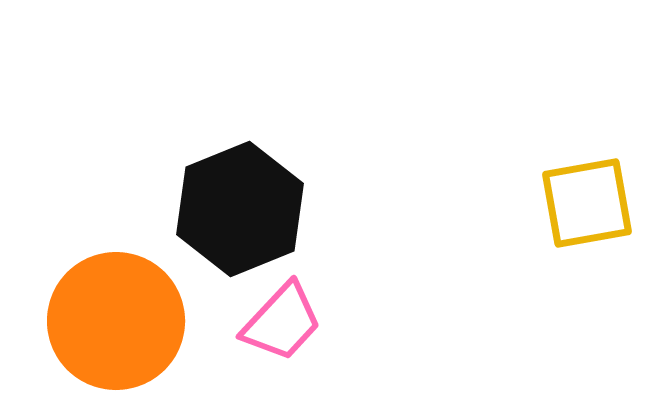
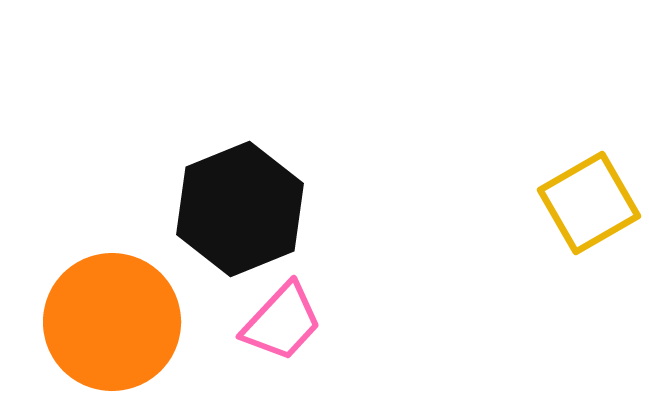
yellow square: moved 2 px right; rotated 20 degrees counterclockwise
orange circle: moved 4 px left, 1 px down
